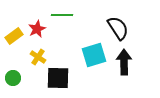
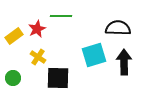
green line: moved 1 px left, 1 px down
black semicircle: rotated 55 degrees counterclockwise
